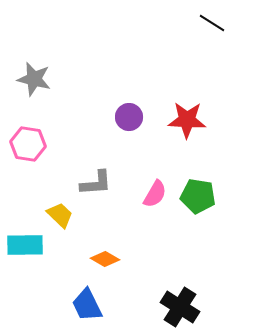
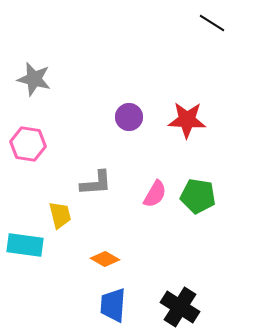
yellow trapezoid: rotated 32 degrees clockwise
cyan rectangle: rotated 9 degrees clockwise
blue trapezoid: moved 26 px right; rotated 30 degrees clockwise
